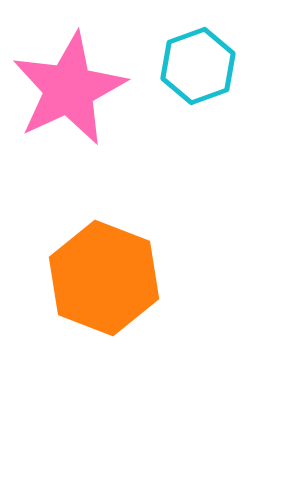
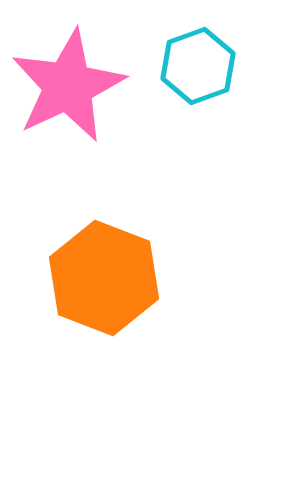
pink star: moved 1 px left, 3 px up
